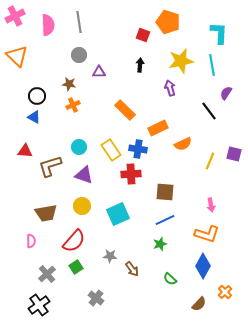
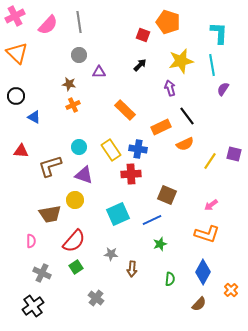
pink semicircle at (48, 25): rotated 45 degrees clockwise
orange triangle at (17, 56): moved 3 px up
black arrow at (140, 65): rotated 40 degrees clockwise
purple semicircle at (226, 93): moved 3 px left, 4 px up
black circle at (37, 96): moved 21 px left
black line at (209, 111): moved 22 px left, 5 px down
orange rectangle at (158, 128): moved 3 px right, 1 px up
orange semicircle at (183, 144): moved 2 px right
red triangle at (25, 151): moved 4 px left
yellow line at (210, 161): rotated 12 degrees clockwise
brown square at (165, 192): moved 2 px right, 3 px down; rotated 18 degrees clockwise
pink arrow at (211, 205): rotated 64 degrees clockwise
yellow circle at (82, 206): moved 7 px left, 6 px up
brown trapezoid at (46, 213): moved 4 px right, 1 px down
blue line at (165, 220): moved 13 px left
gray star at (110, 256): moved 1 px right, 2 px up
blue diamond at (203, 266): moved 6 px down
brown arrow at (132, 269): rotated 42 degrees clockwise
gray cross at (47, 274): moved 5 px left, 1 px up; rotated 24 degrees counterclockwise
green semicircle at (170, 279): rotated 128 degrees counterclockwise
orange cross at (225, 292): moved 6 px right, 2 px up
black cross at (39, 305): moved 6 px left, 1 px down
